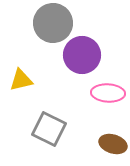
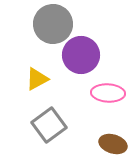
gray circle: moved 1 px down
purple circle: moved 1 px left
yellow triangle: moved 16 px right, 1 px up; rotated 15 degrees counterclockwise
gray square: moved 4 px up; rotated 28 degrees clockwise
